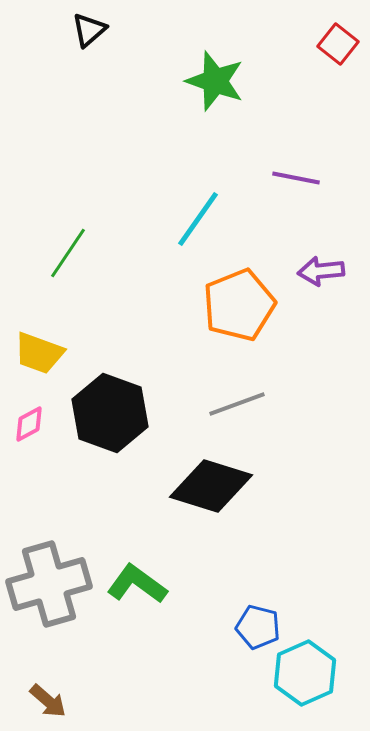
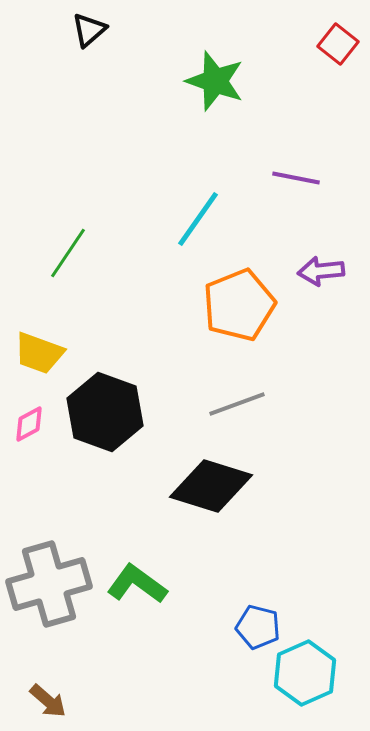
black hexagon: moved 5 px left, 1 px up
